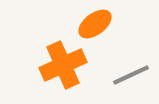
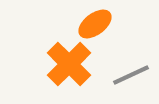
orange cross: moved 6 px right, 1 px up; rotated 21 degrees counterclockwise
